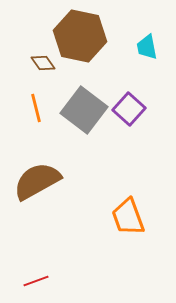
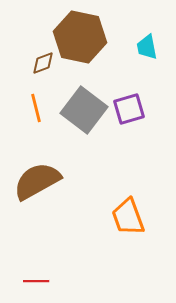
brown hexagon: moved 1 px down
brown diamond: rotated 75 degrees counterclockwise
purple square: rotated 32 degrees clockwise
red line: rotated 20 degrees clockwise
